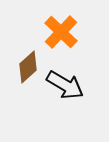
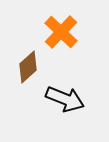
black arrow: moved 14 px down; rotated 9 degrees counterclockwise
